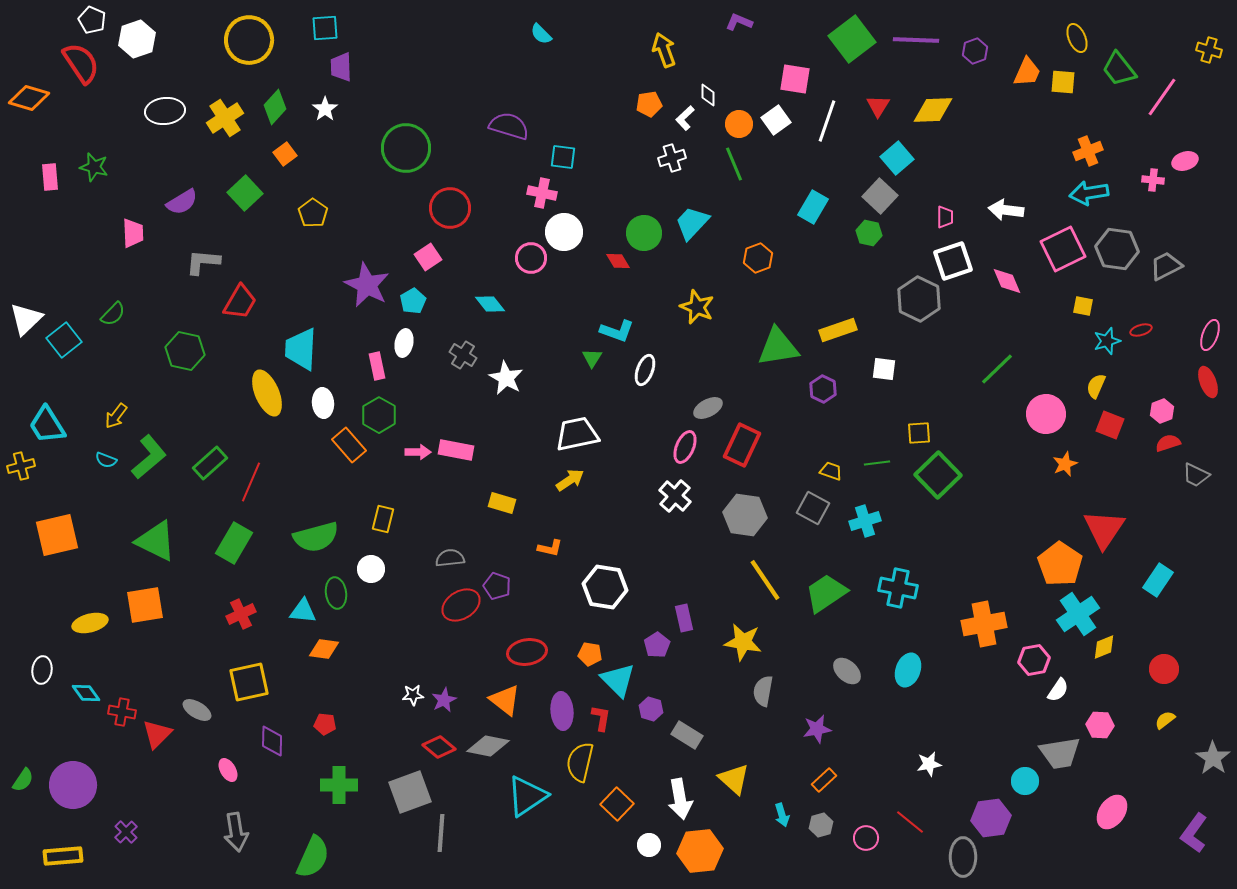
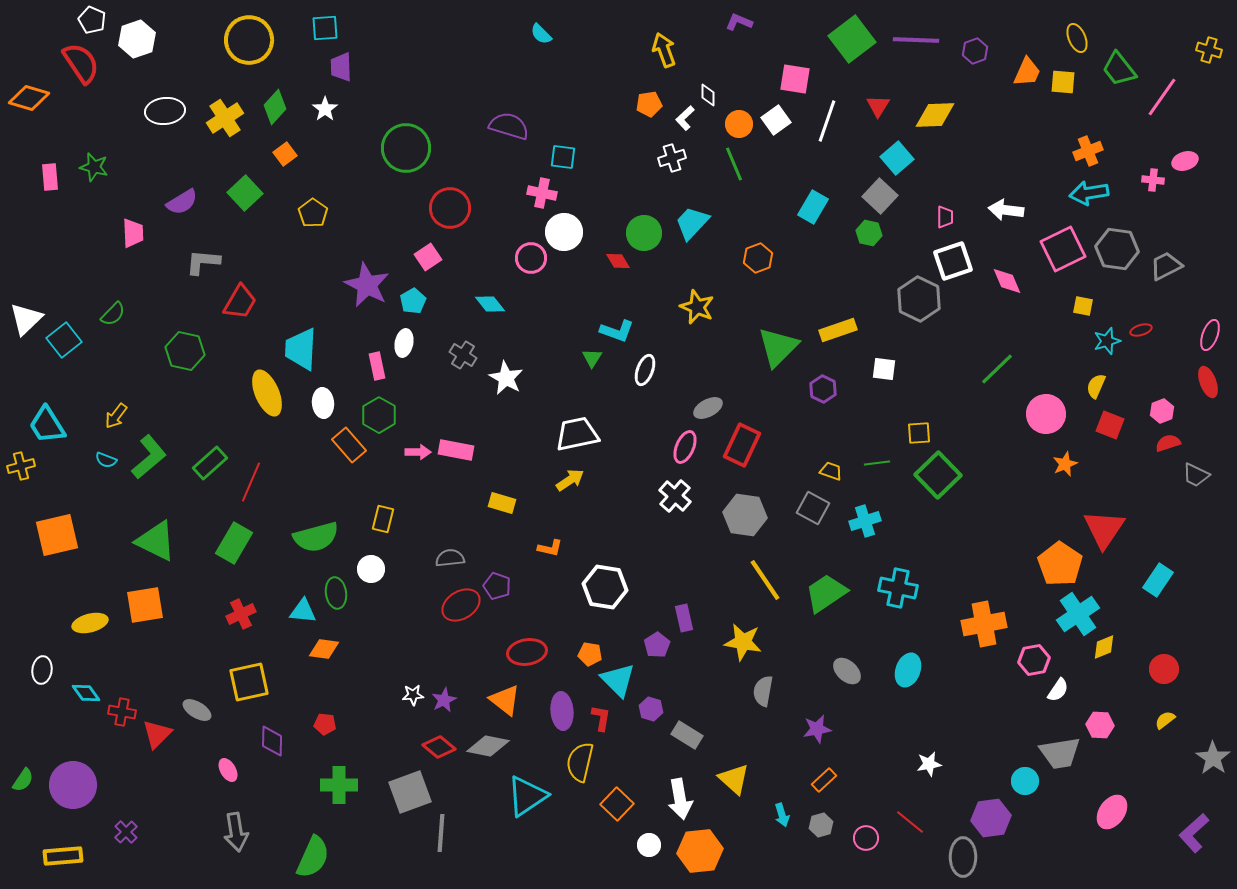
yellow diamond at (933, 110): moved 2 px right, 5 px down
green triangle at (778, 347): rotated 36 degrees counterclockwise
purple L-shape at (1194, 833): rotated 12 degrees clockwise
